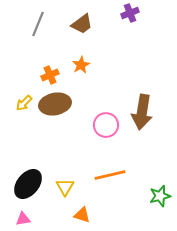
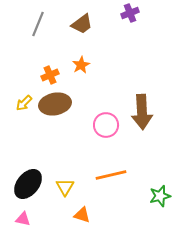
brown arrow: rotated 12 degrees counterclockwise
orange line: moved 1 px right
pink triangle: rotated 21 degrees clockwise
